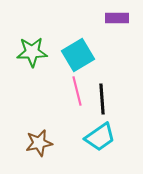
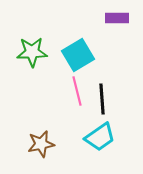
brown star: moved 2 px right, 1 px down
